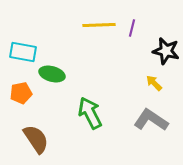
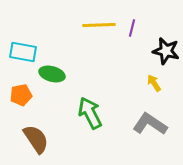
yellow arrow: rotated 12 degrees clockwise
orange pentagon: moved 2 px down
gray L-shape: moved 1 px left, 4 px down
